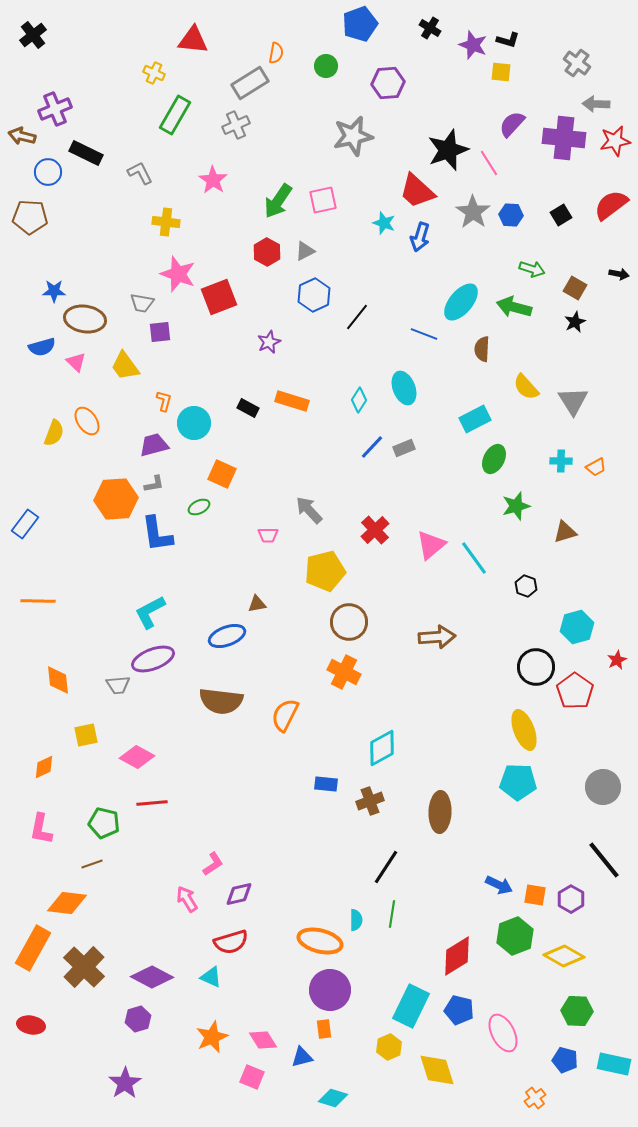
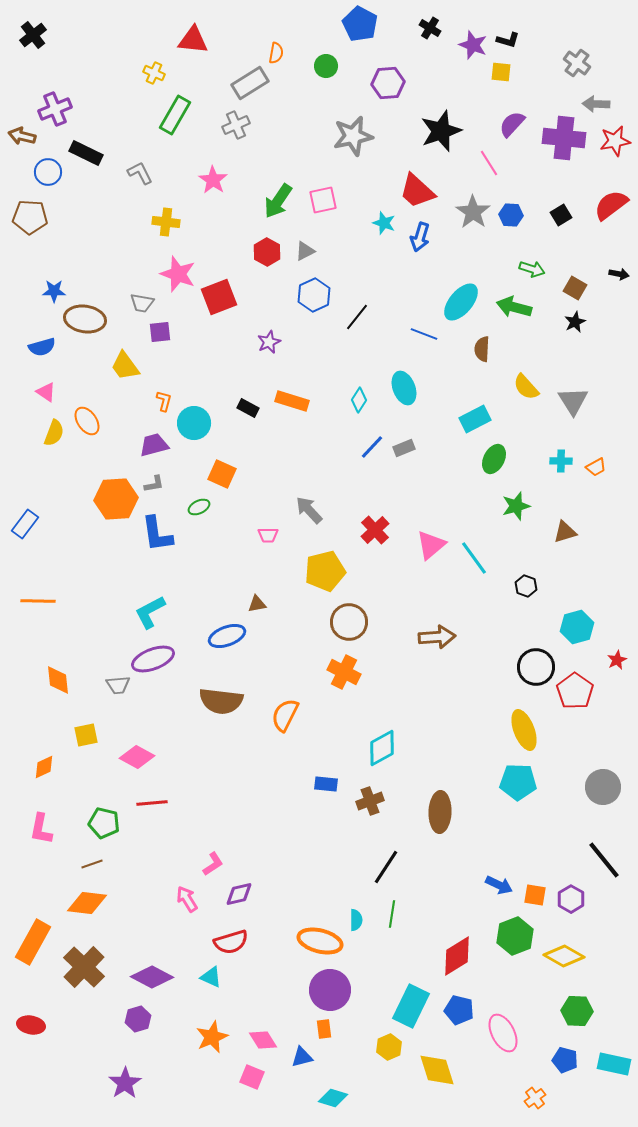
blue pentagon at (360, 24): rotated 24 degrees counterclockwise
black star at (448, 150): moved 7 px left, 19 px up
pink triangle at (76, 362): moved 30 px left, 30 px down; rotated 10 degrees counterclockwise
orange diamond at (67, 903): moved 20 px right
orange rectangle at (33, 948): moved 6 px up
